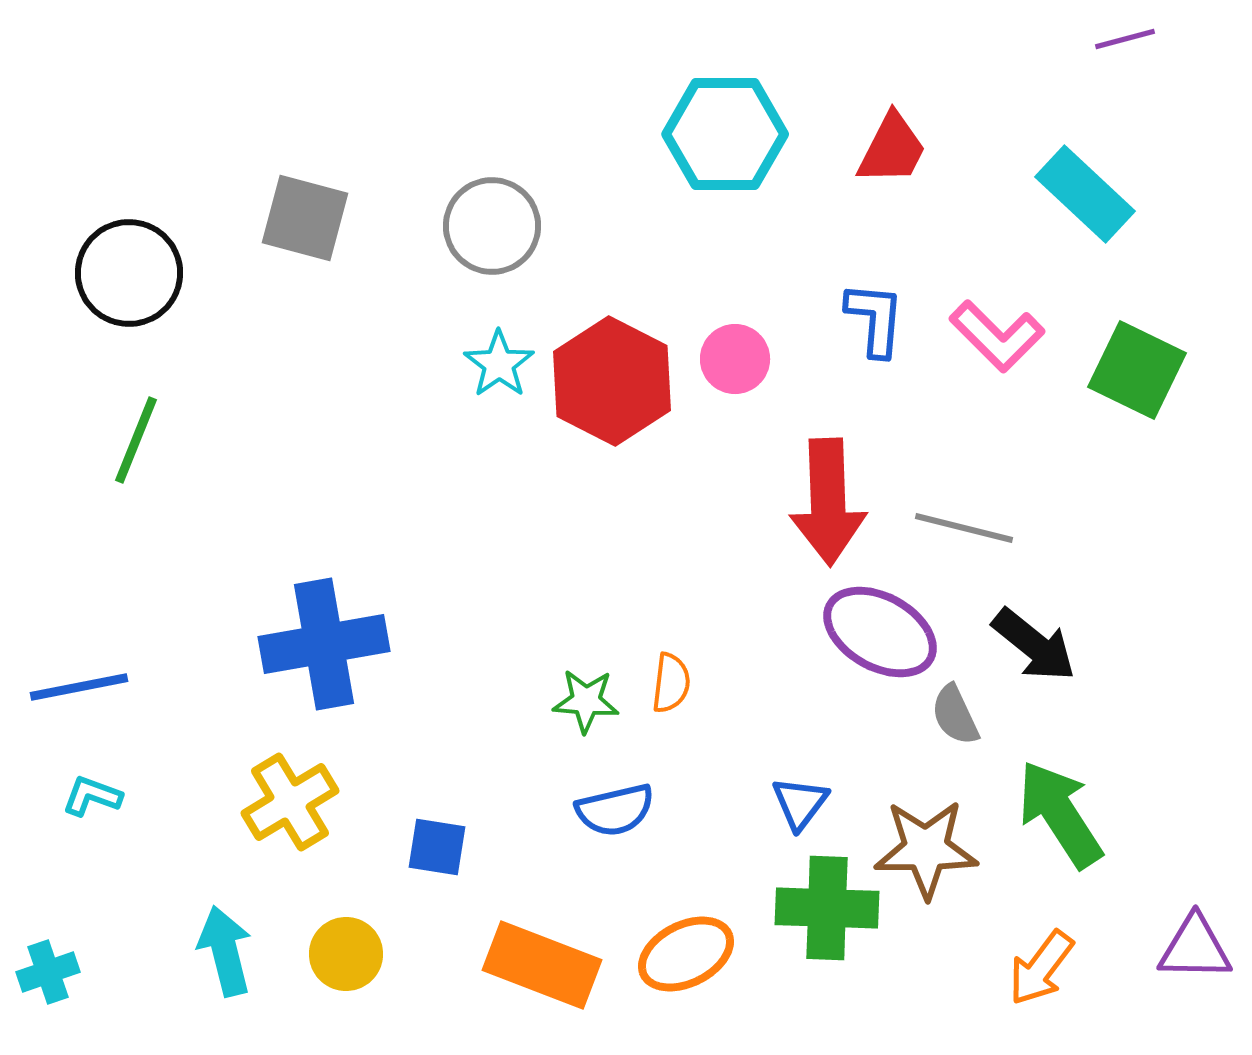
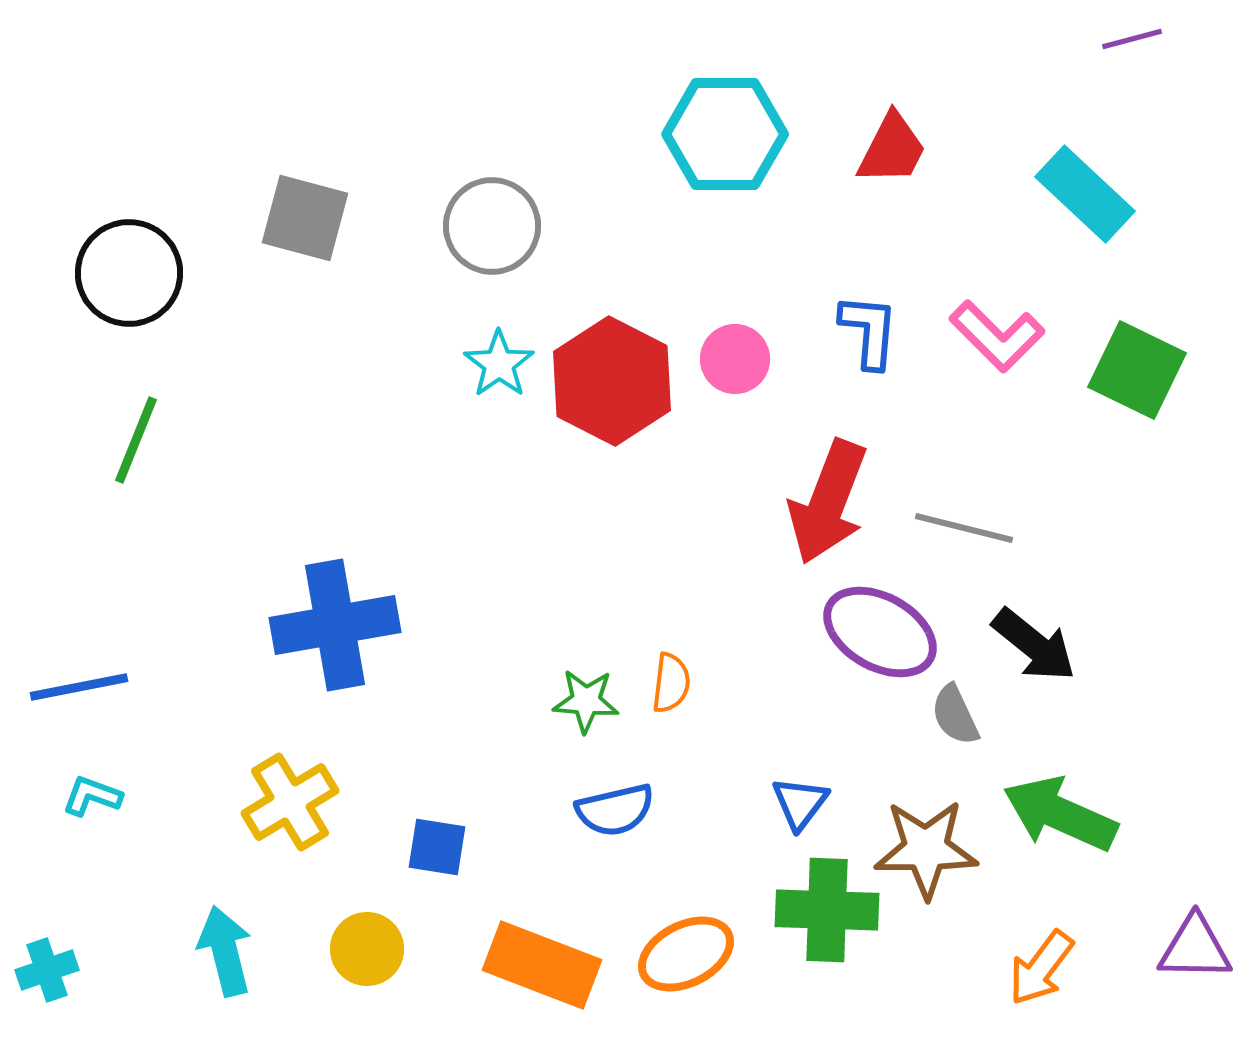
purple line: moved 7 px right
blue L-shape: moved 6 px left, 12 px down
red arrow: rotated 23 degrees clockwise
blue cross: moved 11 px right, 19 px up
green arrow: rotated 33 degrees counterclockwise
green cross: moved 2 px down
yellow circle: moved 21 px right, 5 px up
cyan cross: moved 1 px left, 2 px up
